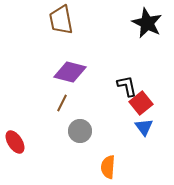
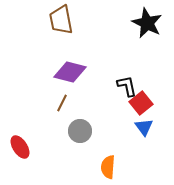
red ellipse: moved 5 px right, 5 px down
